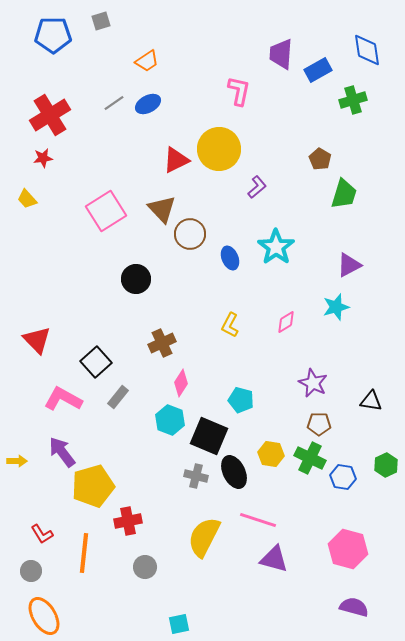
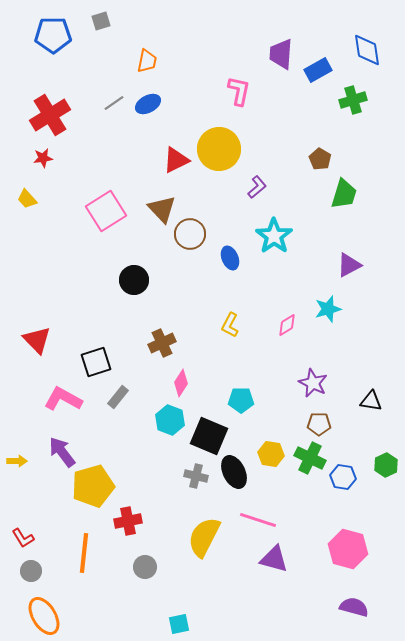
orange trapezoid at (147, 61): rotated 45 degrees counterclockwise
cyan star at (276, 247): moved 2 px left, 11 px up
black circle at (136, 279): moved 2 px left, 1 px down
cyan star at (336, 307): moved 8 px left, 2 px down
pink diamond at (286, 322): moved 1 px right, 3 px down
black square at (96, 362): rotated 24 degrees clockwise
cyan pentagon at (241, 400): rotated 15 degrees counterclockwise
red L-shape at (42, 534): moved 19 px left, 4 px down
